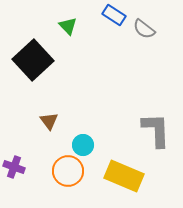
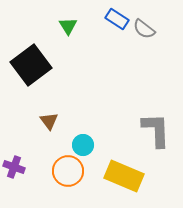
blue rectangle: moved 3 px right, 4 px down
green triangle: rotated 12 degrees clockwise
black square: moved 2 px left, 5 px down; rotated 6 degrees clockwise
